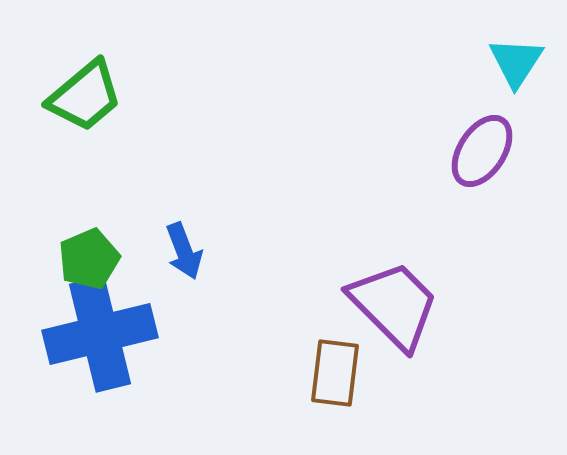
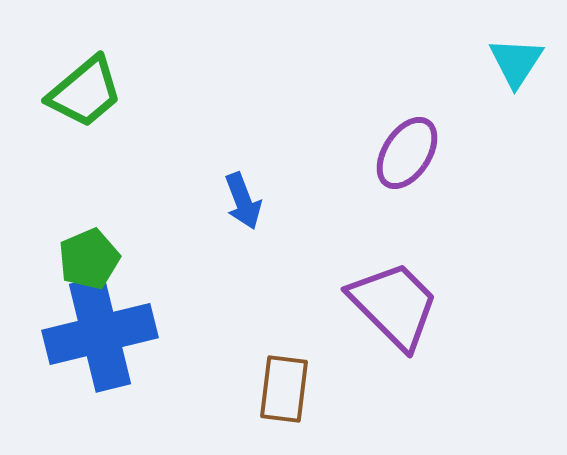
green trapezoid: moved 4 px up
purple ellipse: moved 75 px left, 2 px down
blue arrow: moved 59 px right, 50 px up
brown rectangle: moved 51 px left, 16 px down
